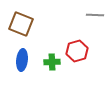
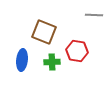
gray line: moved 1 px left
brown square: moved 23 px right, 8 px down
red hexagon: rotated 25 degrees clockwise
